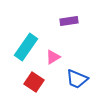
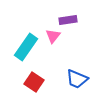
purple rectangle: moved 1 px left, 1 px up
pink triangle: moved 21 px up; rotated 21 degrees counterclockwise
